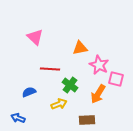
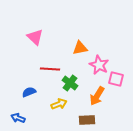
green cross: moved 2 px up
orange arrow: moved 1 px left, 2 px down
